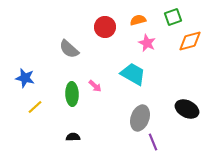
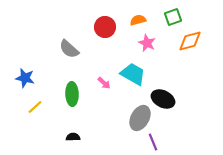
pink arrow: moved 9 px right, 3 px up
black ellipse: moved 24 px left, 10 px up
gray ellipse: rotated 10 degrees clockwise
